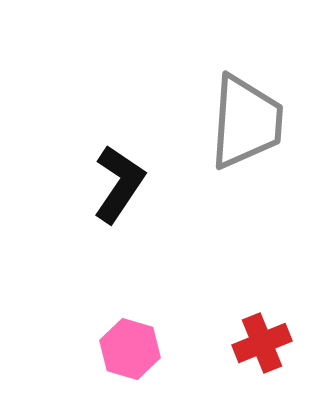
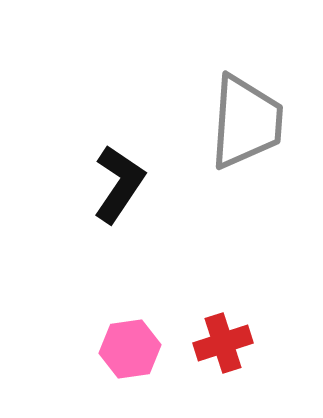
red cross: moved 39 px left; rotated 4 degrees clockwise
pink hexagon: rotated 24 degrees counterclockwise
